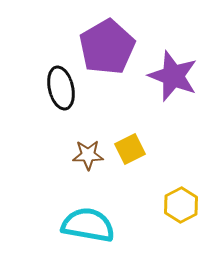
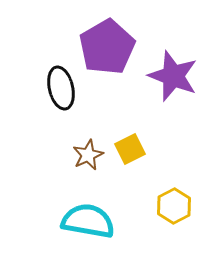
brown star: rotated 24 degrees counterclockwise
yellow hexagon: moved 7 px left, 1 px down
cyan semicircle: moved 4 px up
